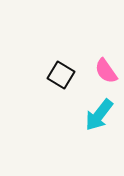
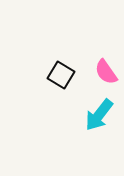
pink semicircle: moved 1 px down
